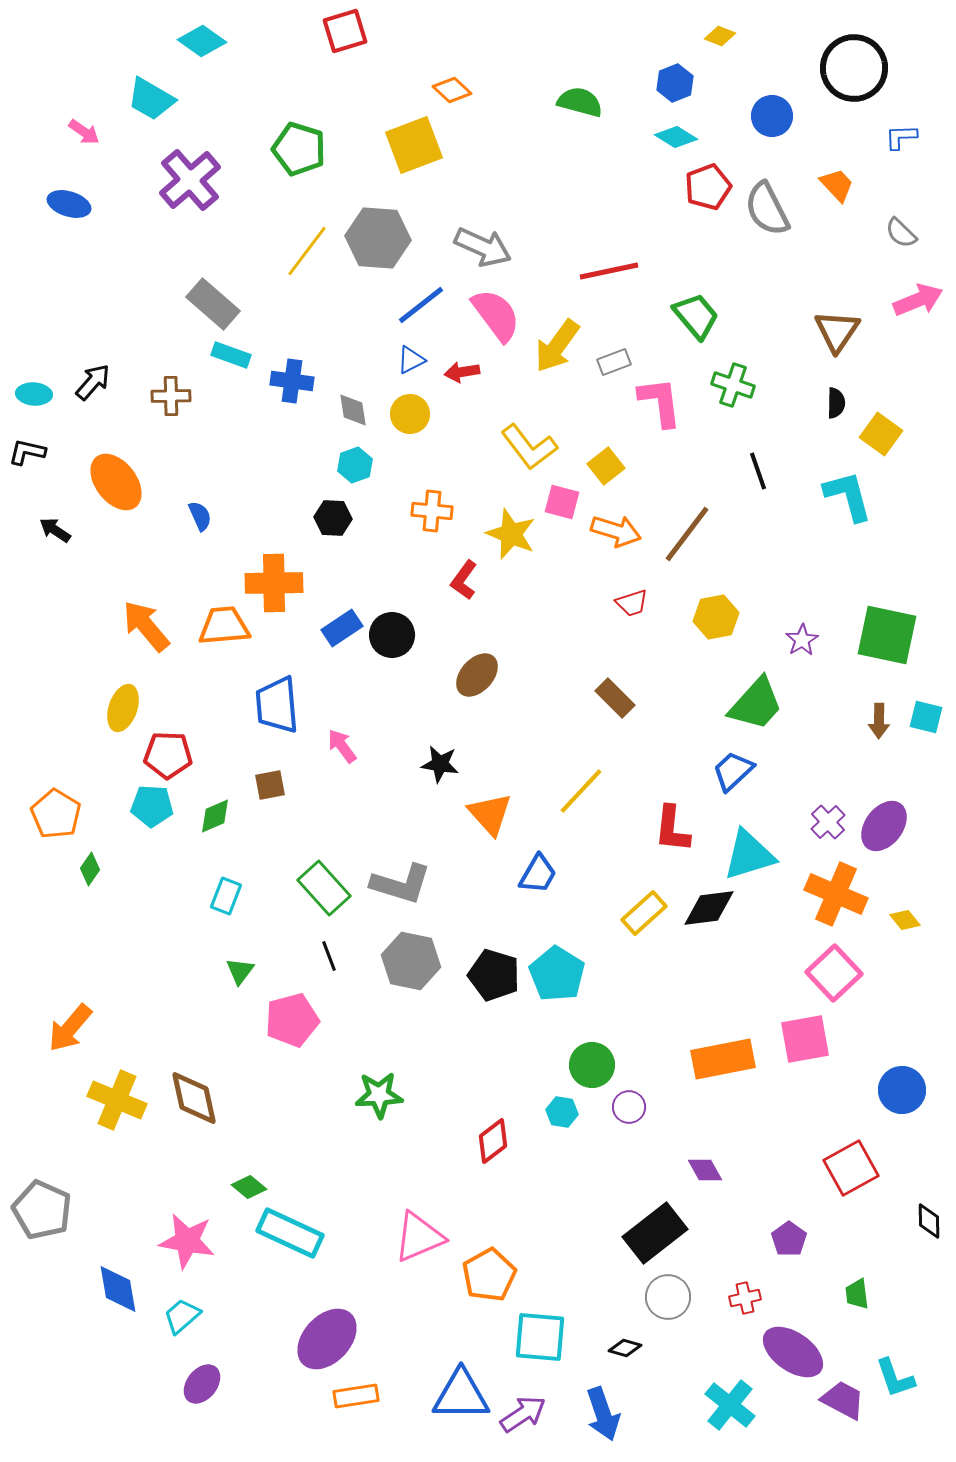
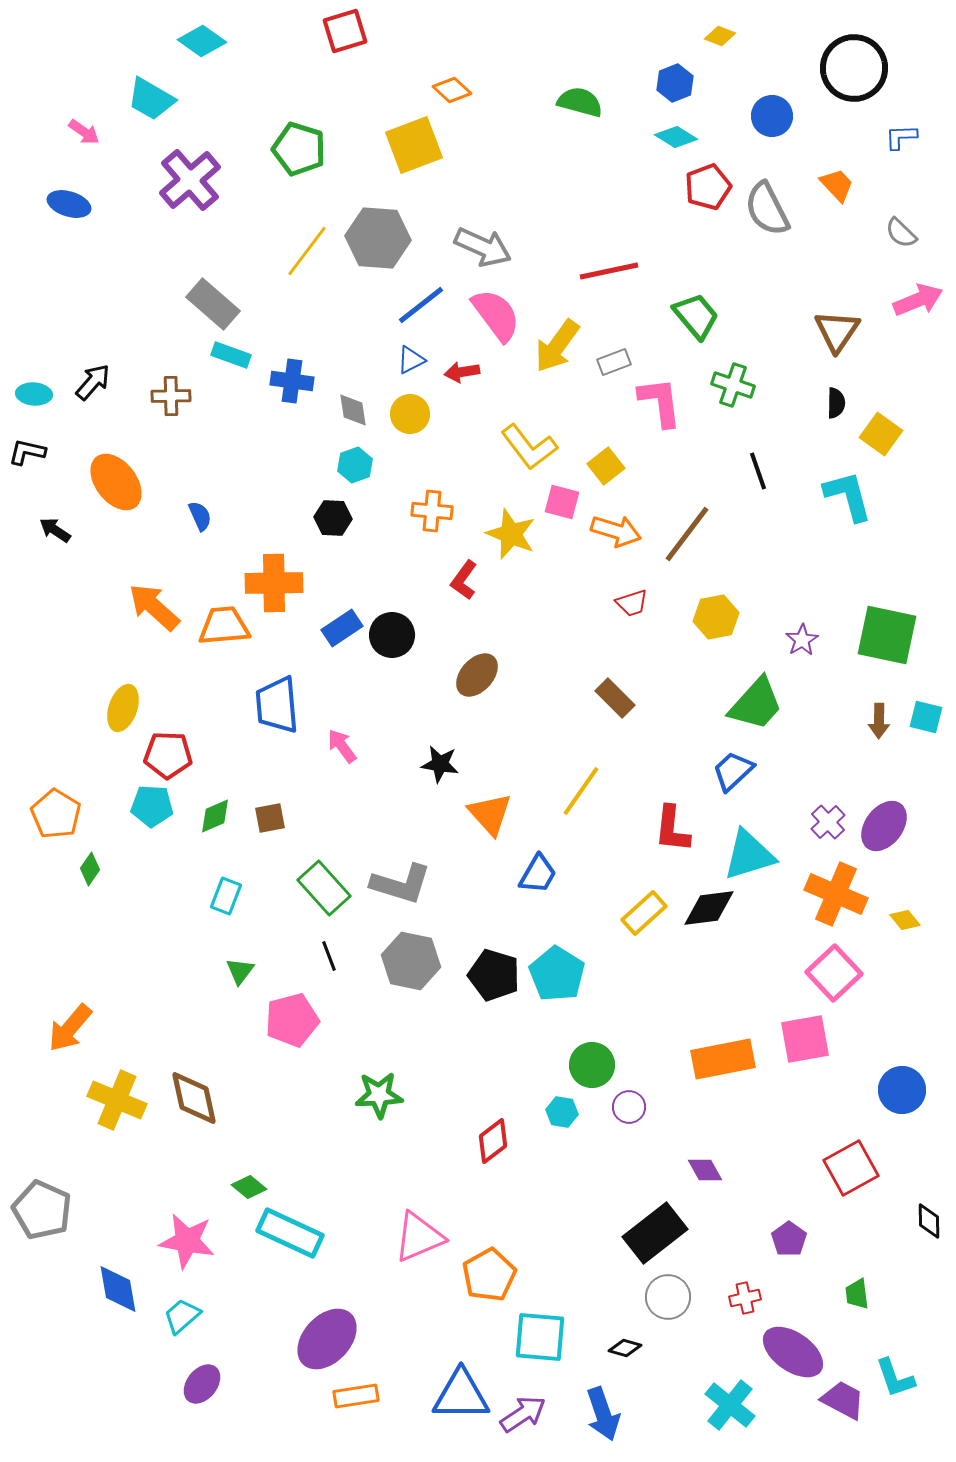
orange arrow at (146, 626): moved 8 px right, 19 px up; rotated 8 degrees counterclockwise
brown square at (270, 785): moved 33 px down
yellow line at (581, 791): rotated 8 degrees counterclockwise
